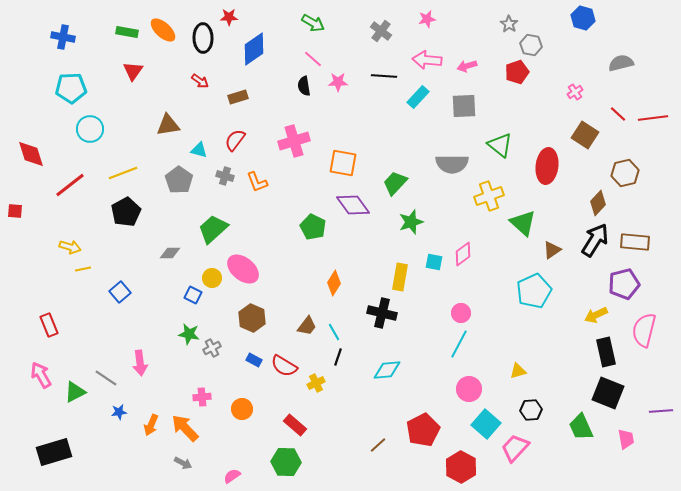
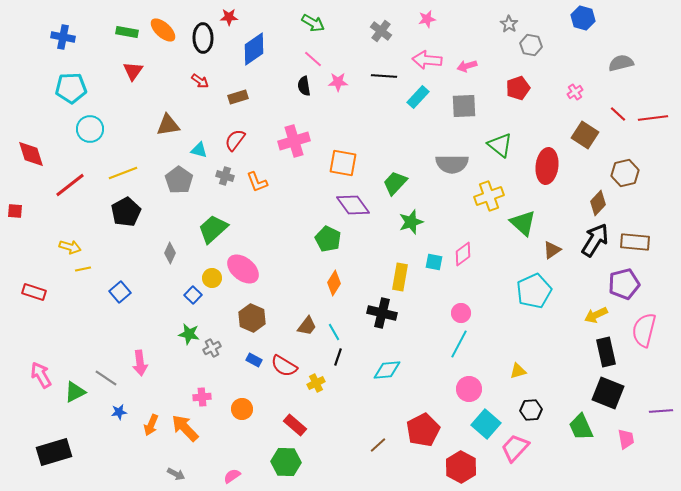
red pentagon at (517, 72): moved 1 px right, 16 px down
green pentagon at (313, 227): moved 15 px right, 12 px down
gray diamond at (170, 253): rotated 65 degrees counterclockwise
blue square at (193, 295): rotated 18 degrees clockwise
red rectangle at (49, 325): moved 15 px left, 33 px up; rotated 50 degrees counterclockwise
gray arrow at (183, 463): moved 7 px left, 11 px down
